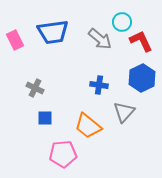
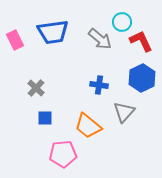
gray cross: moved 1 px right; rotated 18 degrees clockwise
